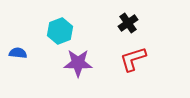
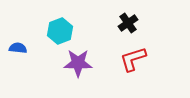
blue semicircle: moved 5 px up
